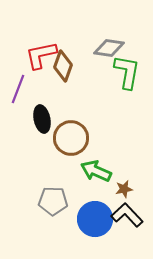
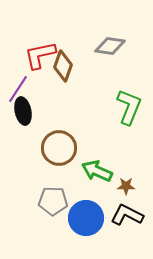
gray diamond: moved 1 px right, 2 px up
red L-shape: moved 1 px left
green L-shape: moved 2 px right, 35 px down; rotated 12 degrees clockwise
purple line: rotated 12 degrees clockwise
black ellipse: moved 19 px left, 8 px up
brown circle: moved 12 px left, 10 px down
green arrow: moved 1 px right
brown star: moved 2 px right, 3 px up; rotated 12 degrees clockwise
black L-shape: rotated 20 degrees counterclockwise
blue circle: moved 9 px left, 1 px up
